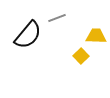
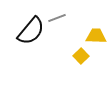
black semicircle: moved 3 px right, 4 px up
